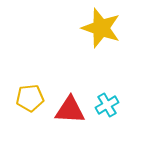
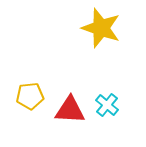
yellow pentagon: moved 2 px up
cyan cross: rotated 20 degrees counterclockwise
